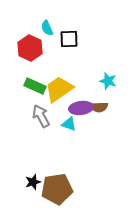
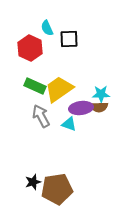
cyan star: moved 7 px left, 13 px down; rotated 18 degrees counterclockwise
